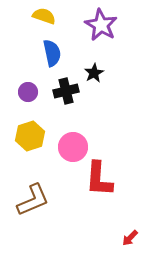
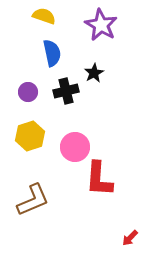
pink circle: moved 2 px right
